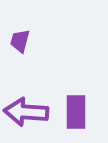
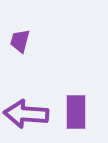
purple arrow: moved 2 px down
